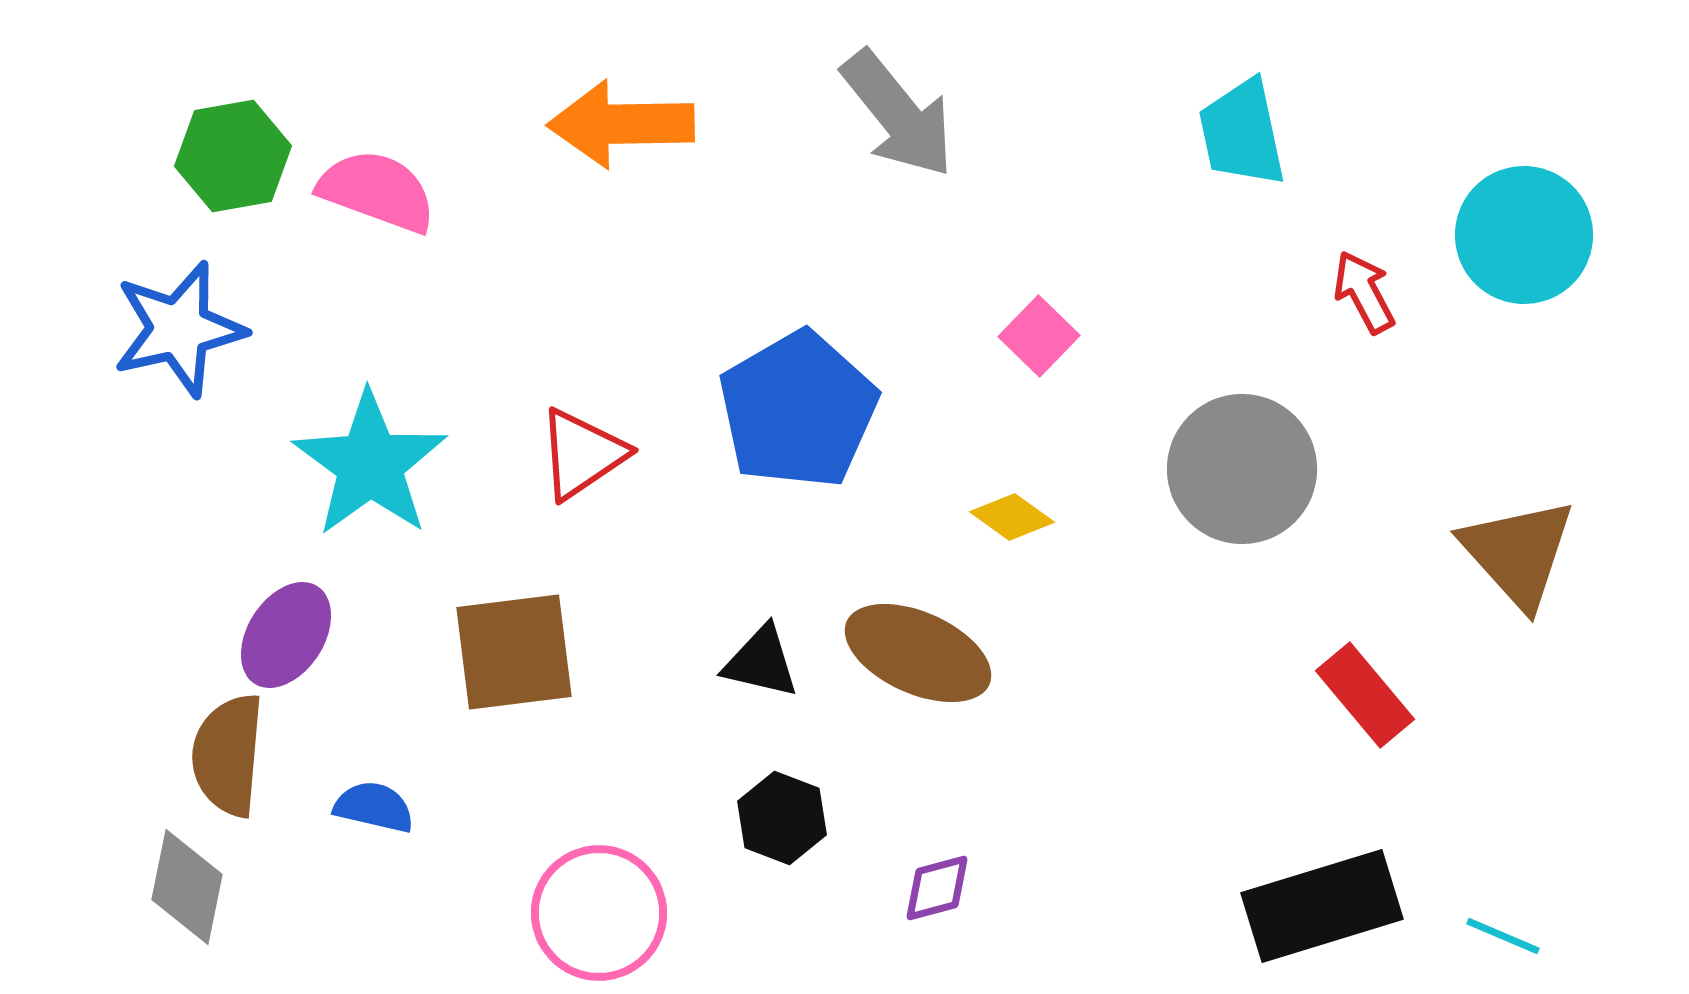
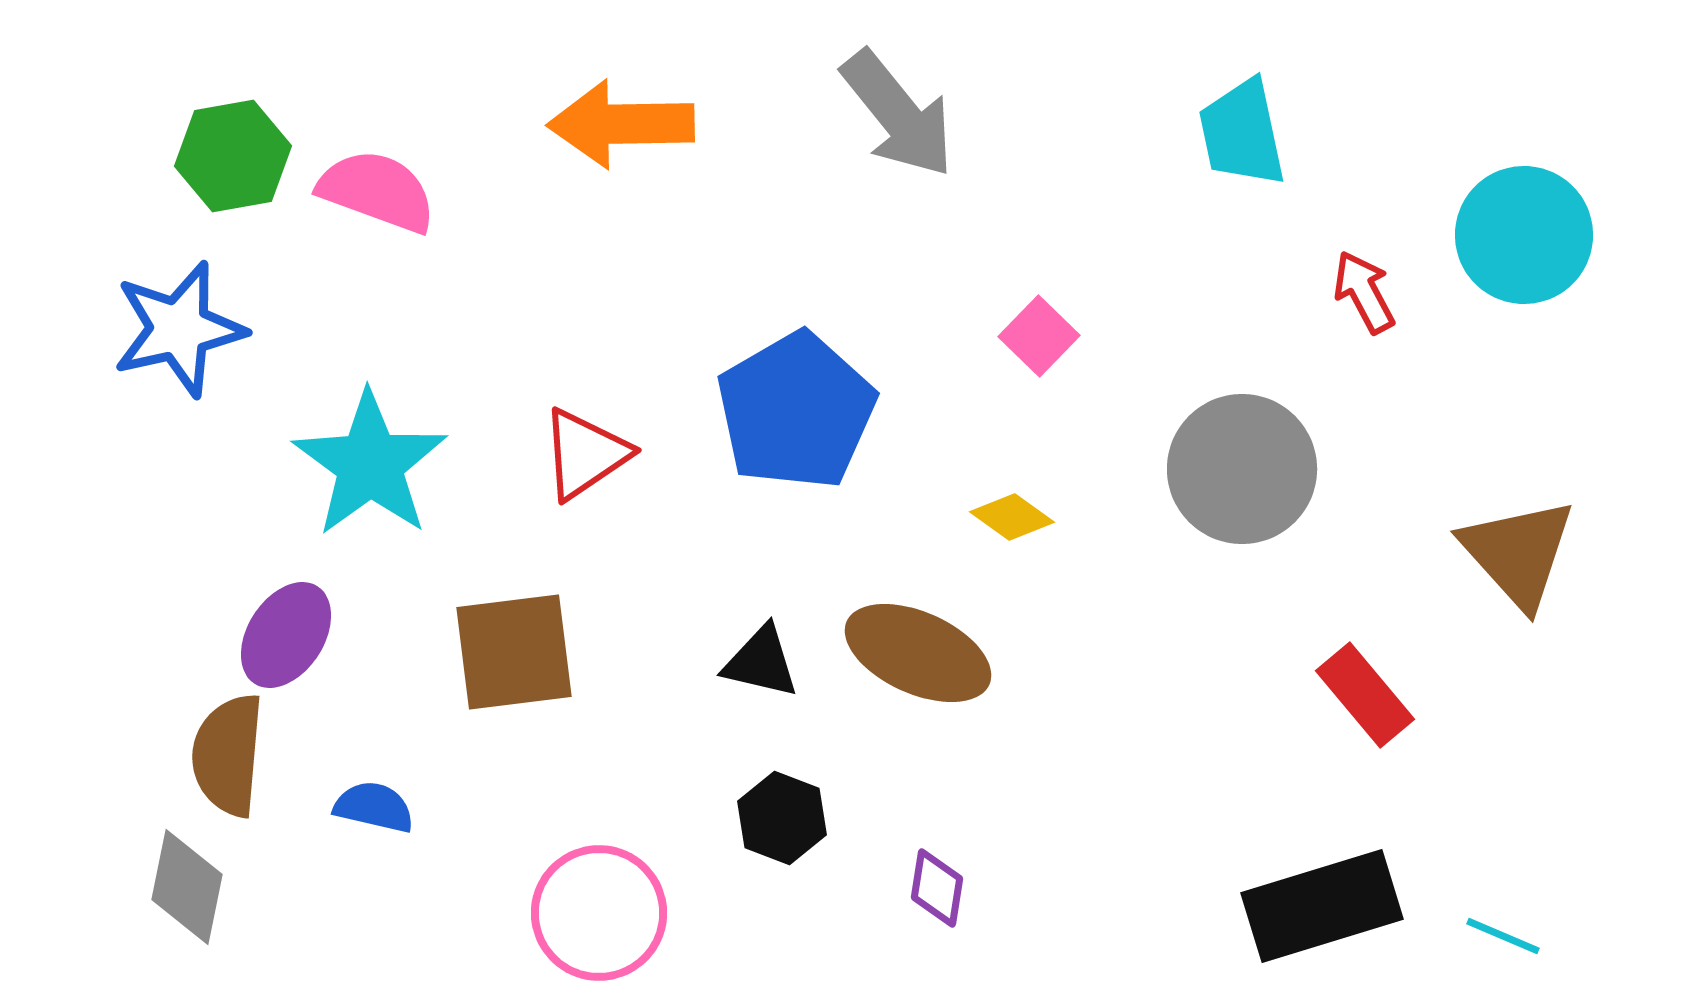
blue pentagon: moved 2 px left, 1 px down
red triangle: moved 3 px right
purple diamond: rotated 66 degrees counterclockwise
